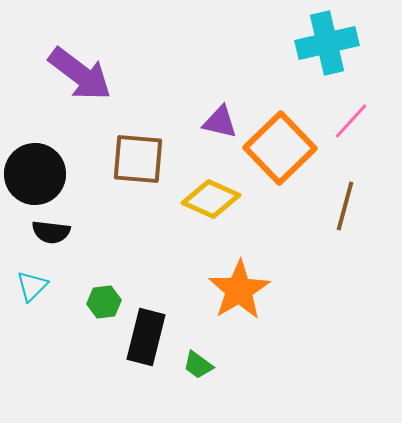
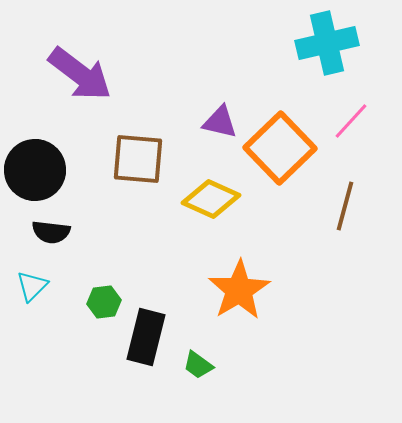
black circle: moved 4 px up
